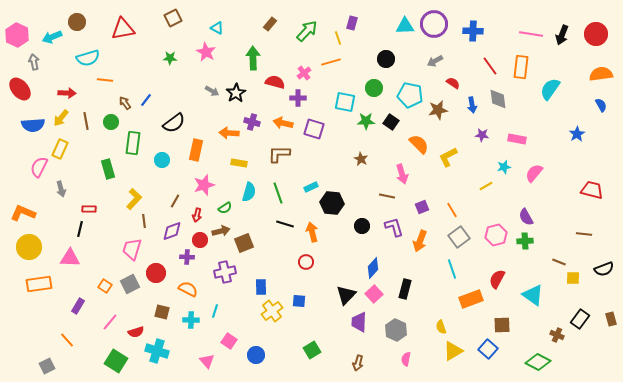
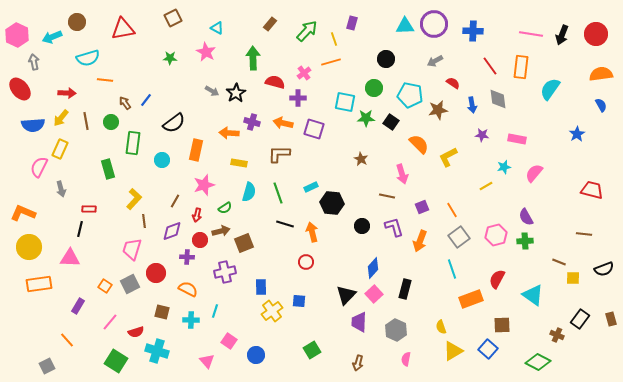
yellow line at (338, 38): moved 4 px left, 1 px down
green star at (366, 121): moved 3 px up
